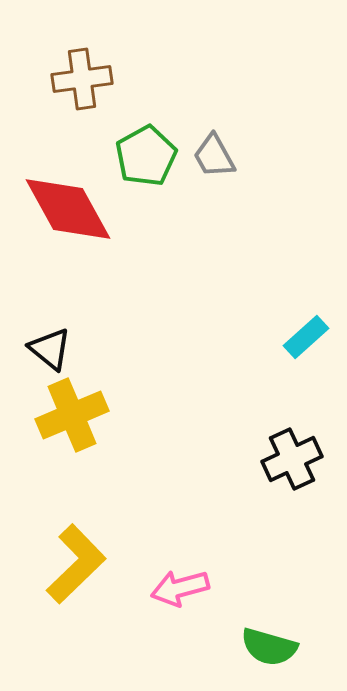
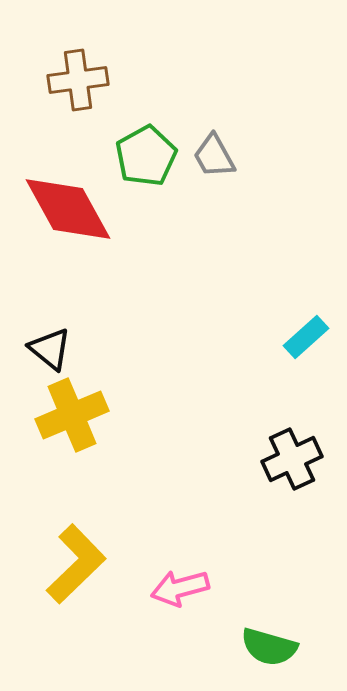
brown cross: moved 4 px left, 1 px down
